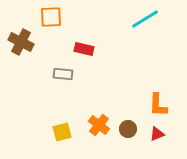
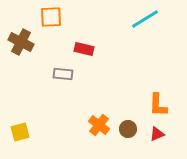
yellow square: moved 42 px left
